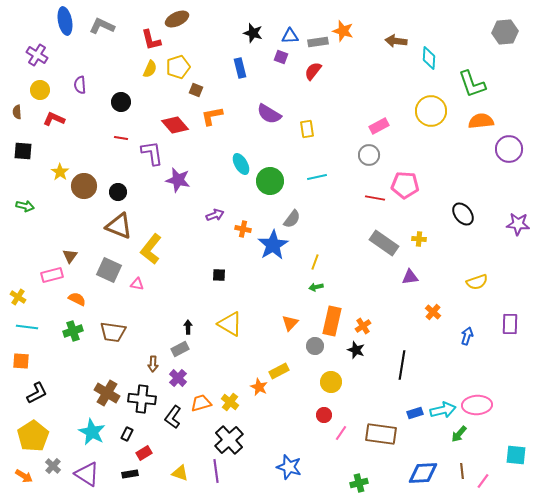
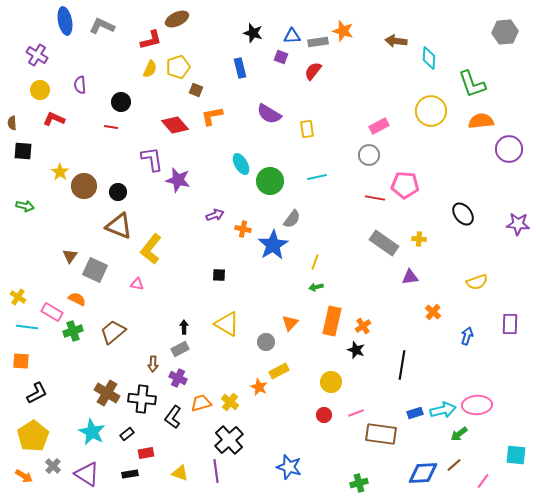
blue triangle at (290, 36): moved 2 px right
red L-shape at (151, 40): rotated 90 degrees counterclockwise
brown semicircle at (17, 112): moved 5 px left, 11 px down
red line at (121, 138): moved 10 px left, 11 px up
purple L-shape at (152, 153): moved 6 px down
gray square at (109, 270): moved 14 px left
pink rectangle at (52, 275): moved 37 px down; rotated 45 degrees clockwise
yellow triangle at (230, 324): moved 3 px left
black arrow at (188, 327): moved 4 px left
brown trapezoid at (113, 332): rotated 132 degrees clockwise
gray circle at (315, 346): moved 49 px left, 4 px up
purple cross at (178, 378): rotated 18 degrees counterclockwise
pink line at (341, 433): moved 15 px right, 20 px up; rotated 35 degrees clockwise
black rectangle at (127, 434): rotated 24 degrees clockwise
green arrow at (459, 434): rotated 12 degrees clockwise
red rectangle at (144, 453): moved 2 px right; rotated 21 degrees clockwise
brown line at (462, 471): moved 8 px left, 6 px up; rotated 56 degrees clockwise
